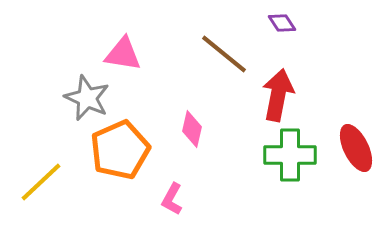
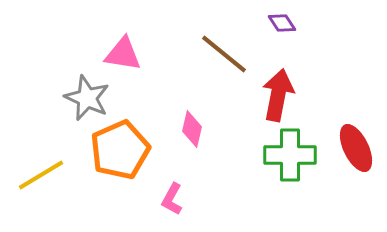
yellow line: moved 7 px up; rotated 12 degrees clockwise
